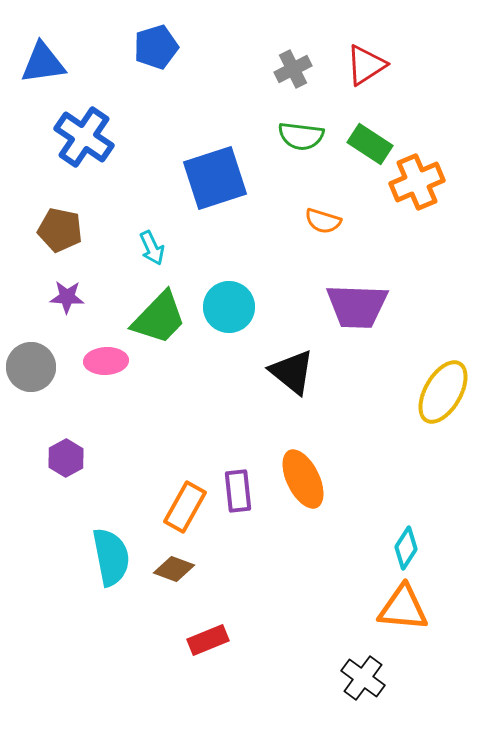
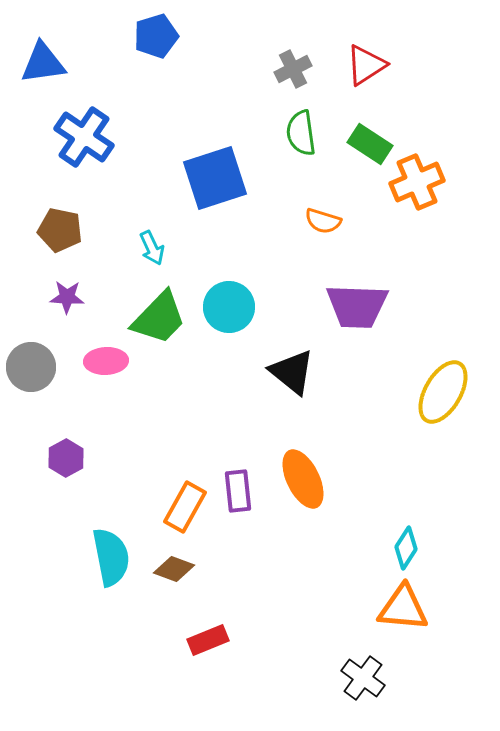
blue pentagon: moved 11 px up
green semicircle: moved 3 px up; rotated 75 degrees clockwise
